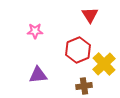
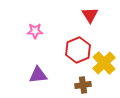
yellow cross: moved 1 px up
brown cross: moved 1 px left, 1 px up
